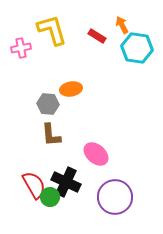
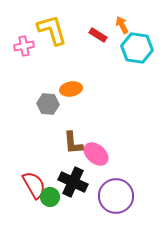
red rectangle: moved 1 px right, 1 px up
pink cross: moved 3 px right, 2 px up
brown L-shape: moved 22 px right, 8 px down
black cross: moved 7 px right
purple circle: moved 1 px right, 1 px up
